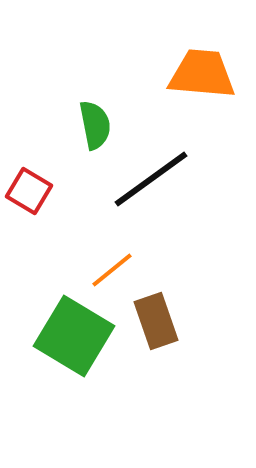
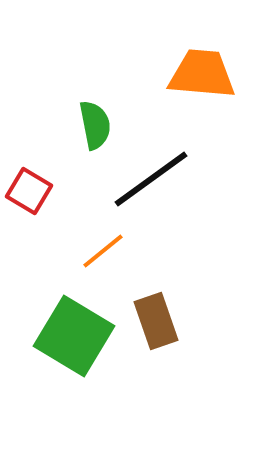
orange line: moved 9 px left, 19 px up
